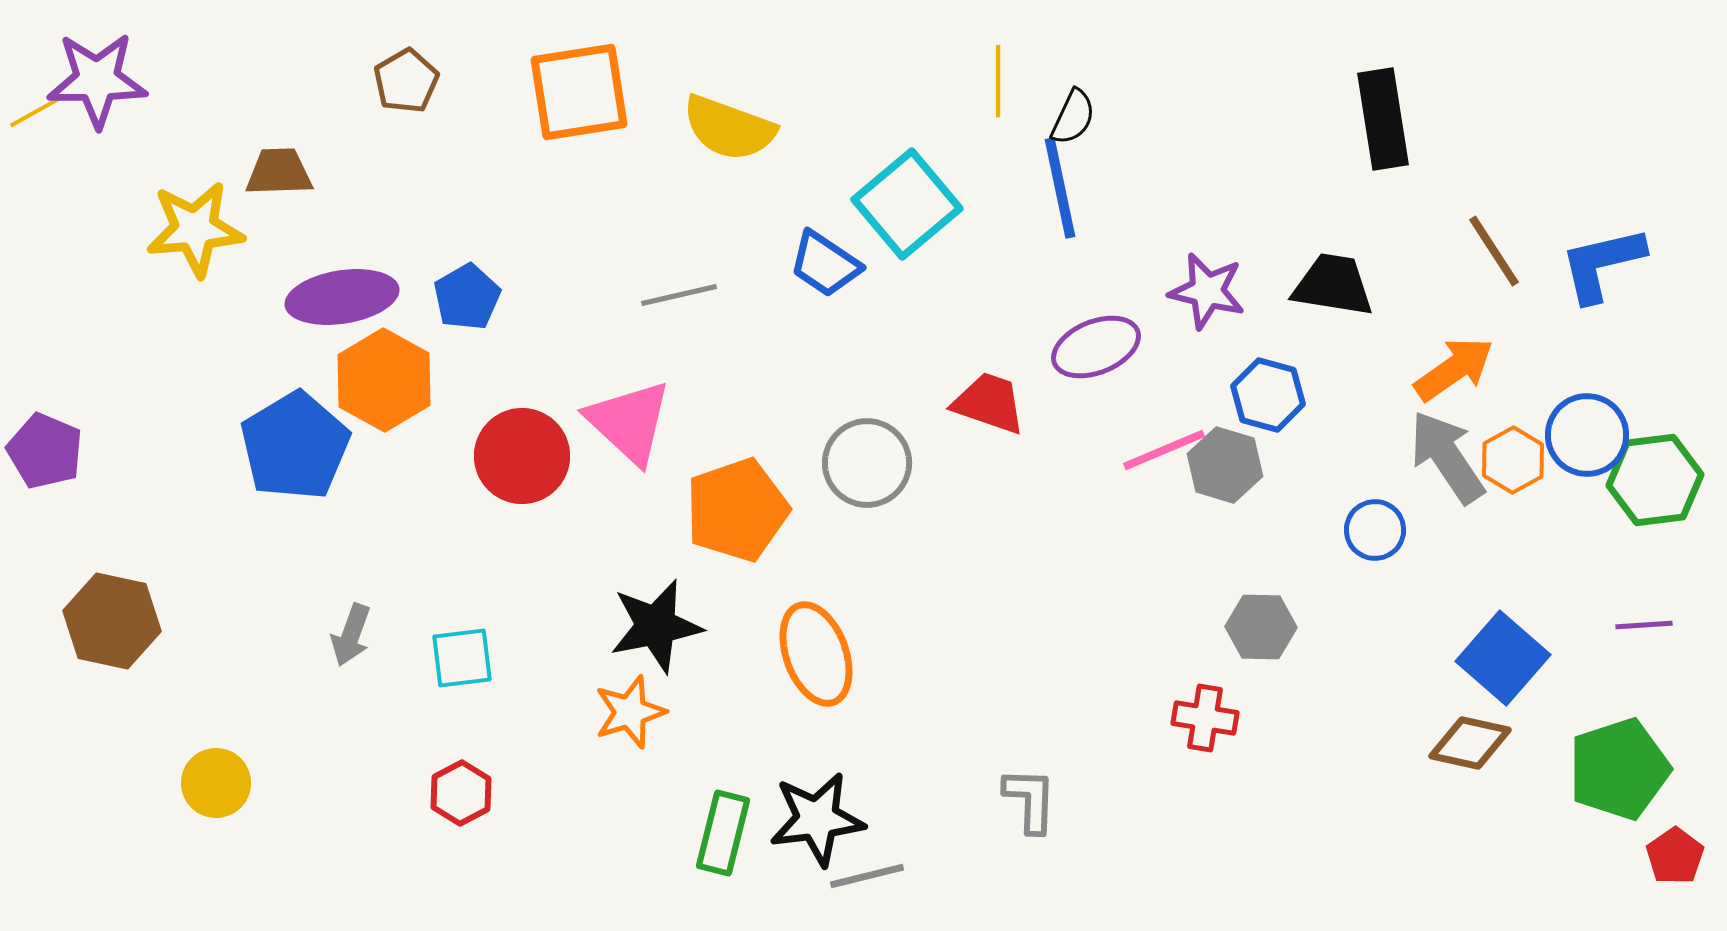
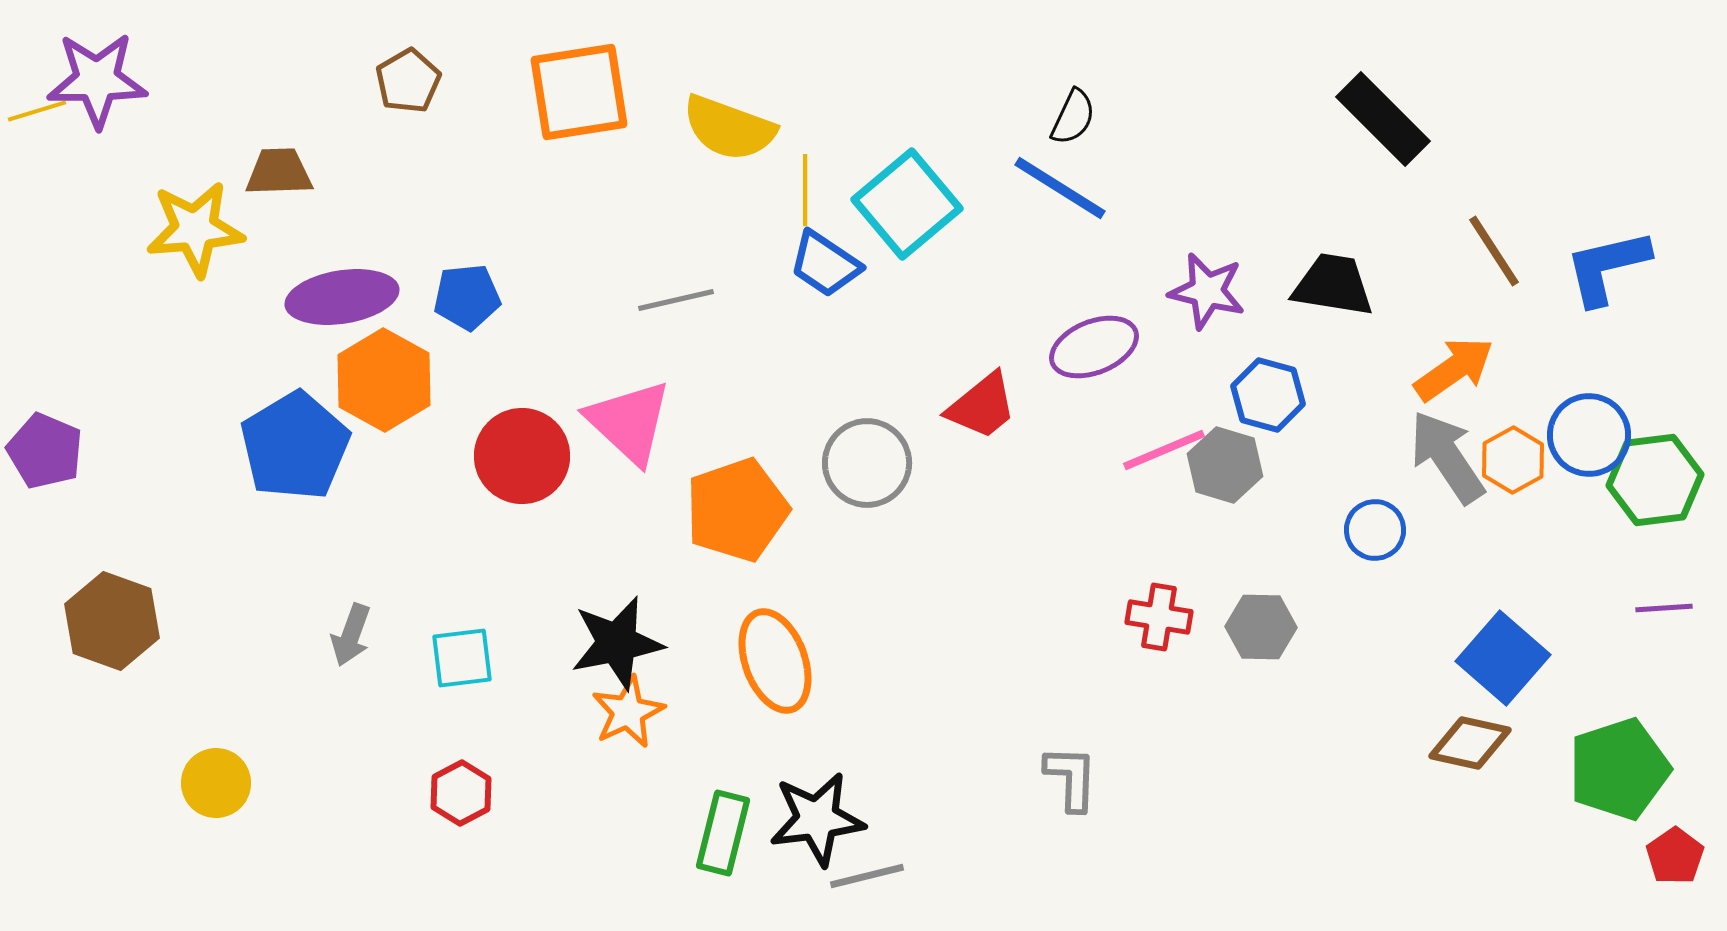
brown pentagon at (406, 81): moved 2 px right
yellow line at (998, 81): moved 193 px left, 109 px down
yellow line at (37, 111): rotated 12 degrees clockwise
black rectangle at (1383, 119): rotated 36 degrees counterclockwise
blue line at (1060, 188): rotated 46 degrees counterclockwise
blue L-shape at (1602, 264): moved 5 px right, 3 px down
gray line at (679, 295): moved 3 px left, 5 px down
blue pentagon at (467, 297): rotated 24 degrees clockwise
purple ellipse at (1096, 347): moved 2 px left
red trapezoid at (989, 403): moved 7 px left, 3 px down; rotated 122 degrees clockwise
blue circle at (1587, 435): moved 2 px right
brown hexagon at (112, 621): rotated 8 degrees clockwise
purple line at (1644, 625): moved 20 px right, 17 px up
black star at (656, 626): moved 39 px left, 17 px down
orange ellipse at (816, 654): moved 41 px left, 7 px down
orange star at (630, 712): moved 2 px left; rotated 8 degrees counterclockwise
red cross at (1205, 718): moved 46 px left, 101 px up
gray L-shape at (1030, 800): moved 41 px right, 22 px up
